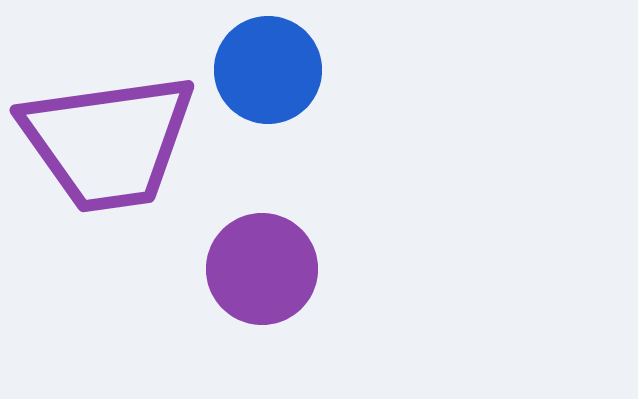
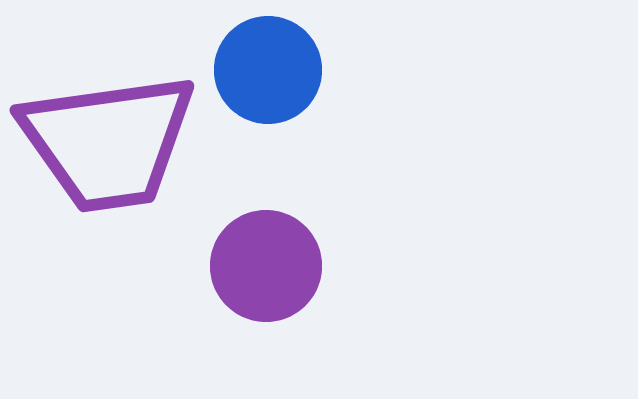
purple circle: moved 4 px right, 3 px up
